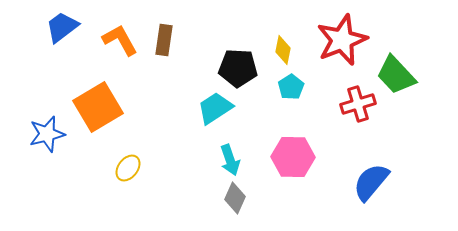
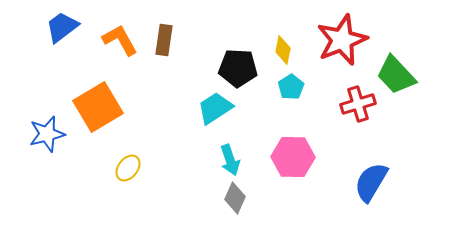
blue semicircle: rotated 9 degrees counterclockwise
